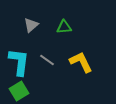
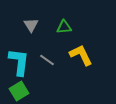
gray triangle: rotated 21 degrees counterclockwise
yellow L-shape: moved 7 px up
